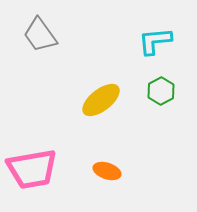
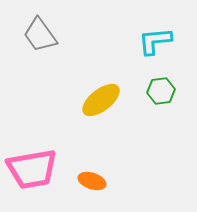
green hexagon: rotated 20 degrees clockwise
orange ellipse: moved 15 px left, 10 px down
